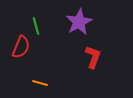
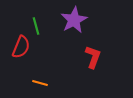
purple star: moved 5 px left, 2 px up
